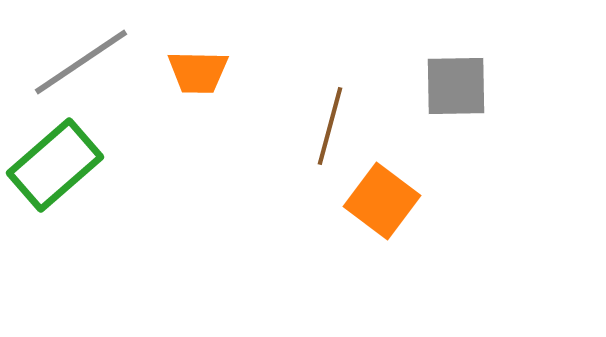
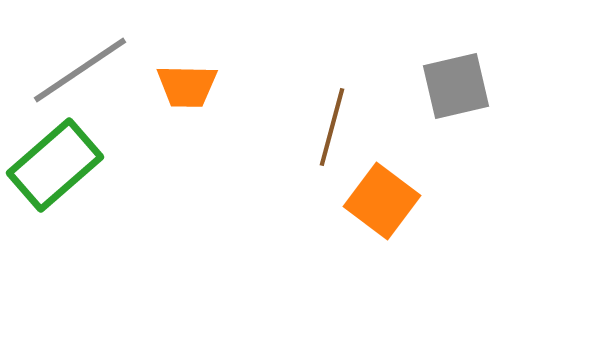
gray line: moved 1 px left, 8 px down
orange trapezoid: moved 11 px left, 14 px down
gray square: rotated 12 degrees counterclockwise
brown line: moved 2 px right, 1 px down
